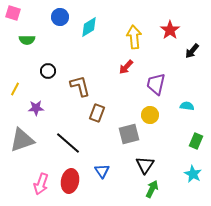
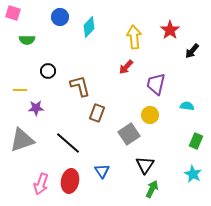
cyan diamond: rotated 15 degrees counterclockwise
yellow line: moved 5 px right, 1 px down; rotated 64 degrees clockwise
gray square: rotated 20 degrees counterclockwise
